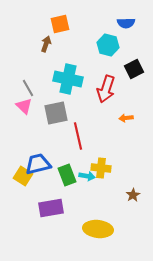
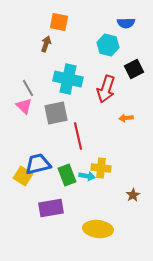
orange square: moved 1 px left, 2 px up; rotated 24 degrees clockwise
